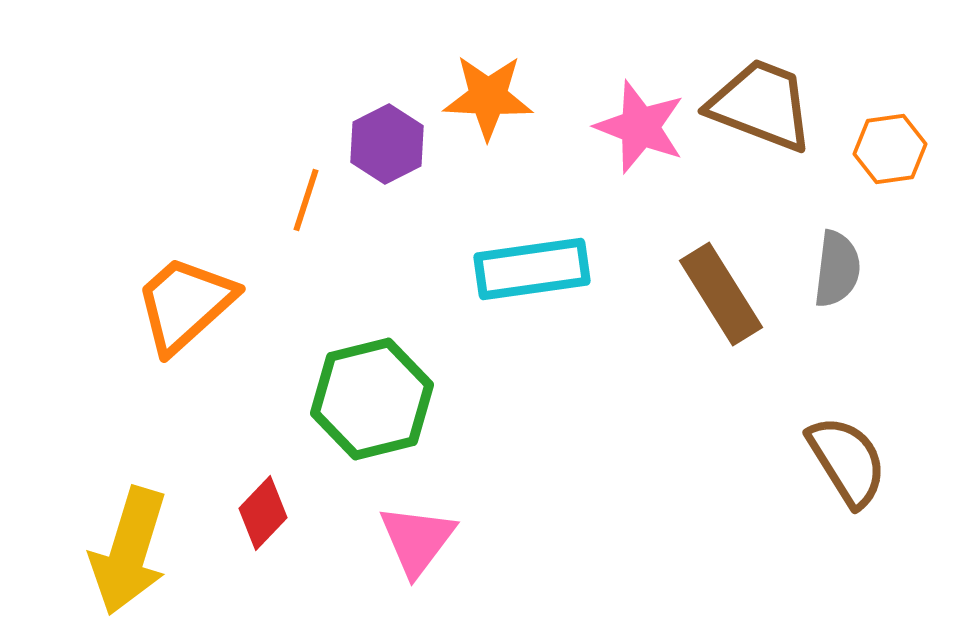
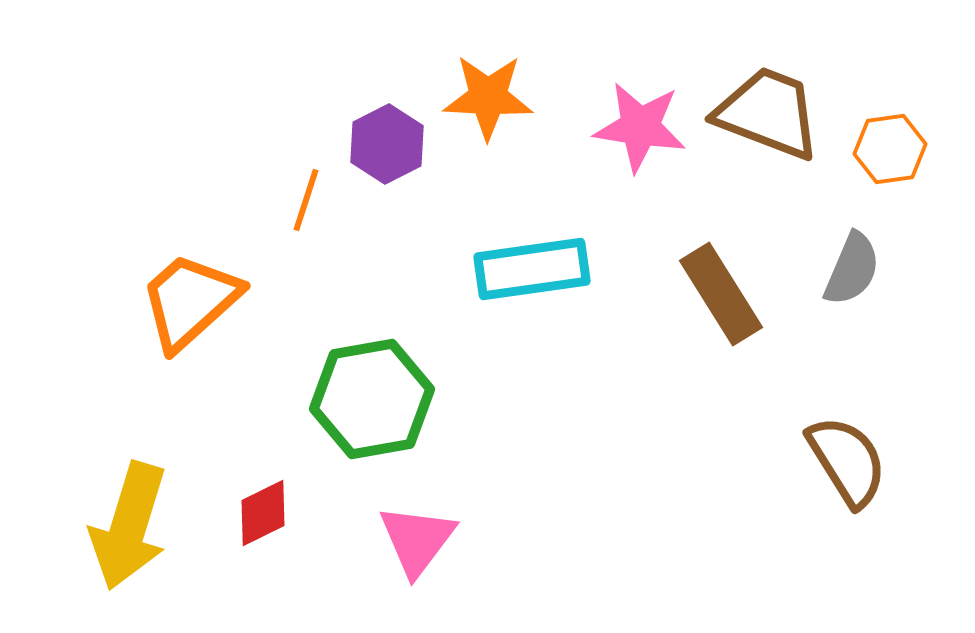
brown trapezoid: moved 7 px right, 8 px down
pink star: rotated 12 degrees counterclockwise
gray semicircle: moved 15 px right; rotated 16 degrees clockwise
orange trapezoid: moved 5 px right, 3 px up
green hexagon: rotated 4 degrees clockwise
red diamond: rotated 20 degrees clockwise
yellow arrow: moved 25 px up
